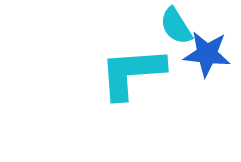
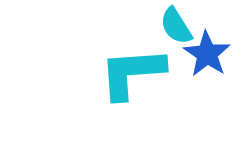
blue star: rotated 27 degrees clockwise
